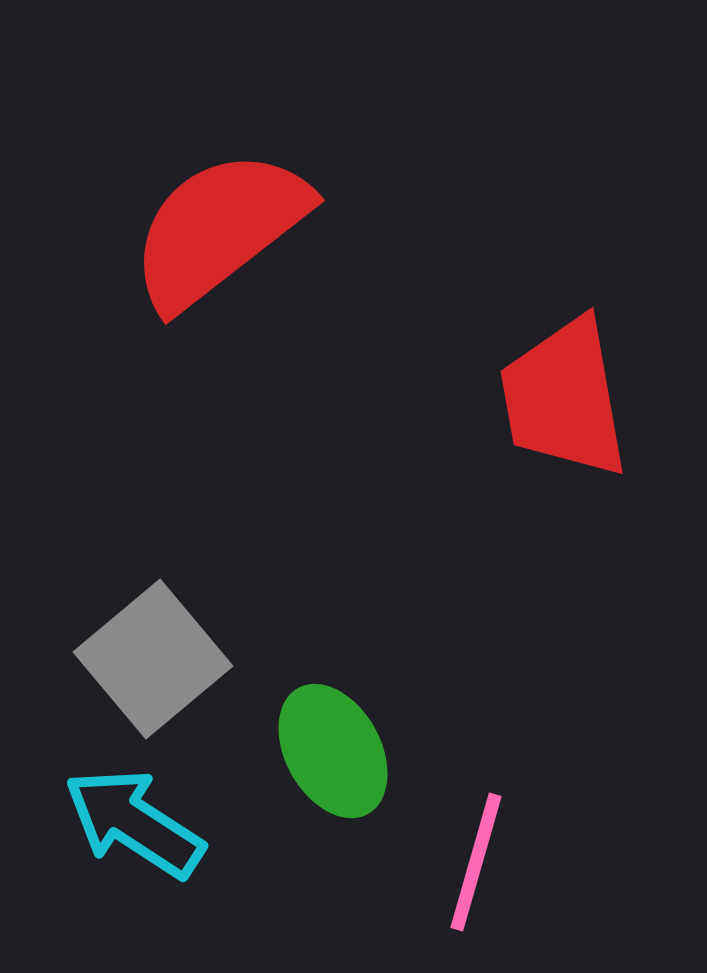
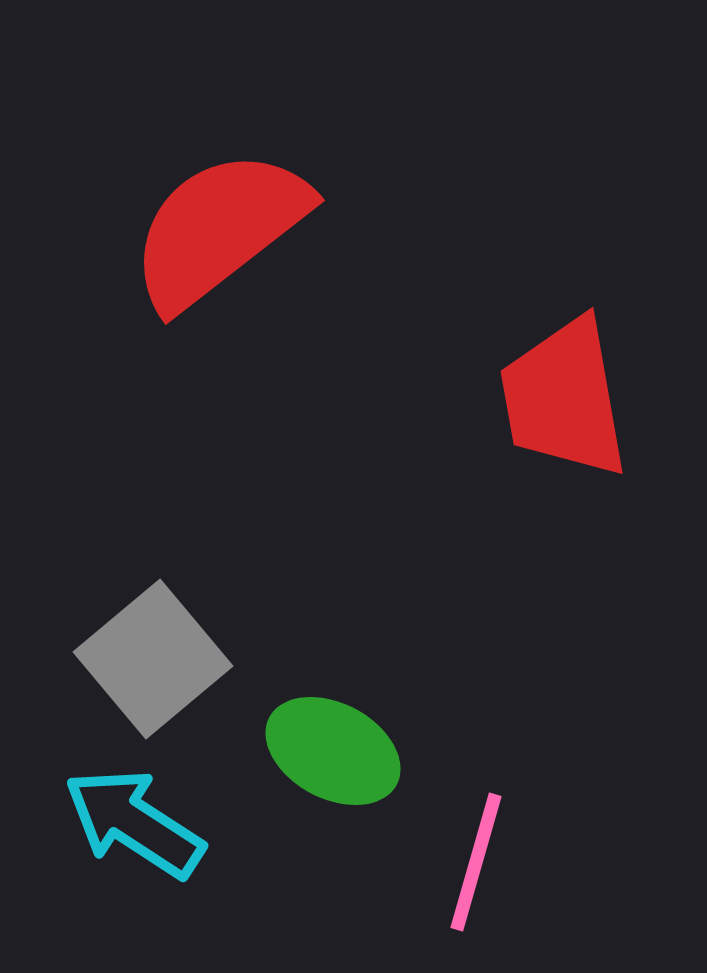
green ellipse: rotated 33 degrees counterclockwise
